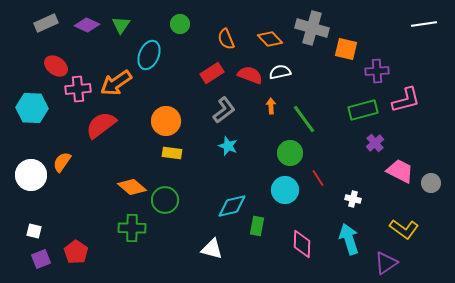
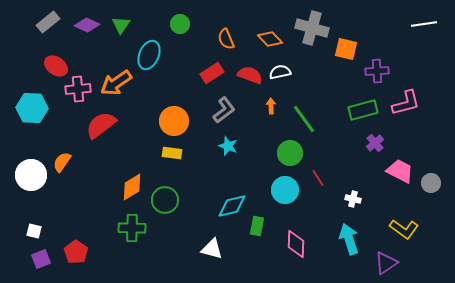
gray rectangle at (46, 23): moved 2 px right, 1 px up; rotated 15 degrees counterclockwise
pink L-shape at (406, 100): moved 3 px down
orange circle at (166, 121): moved 8 px right
orange diamond at (132, 187): rotated 72 degrees counterclockwise
pink diamond at (302, 244): moved 6 px left
